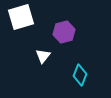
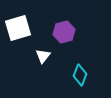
white square: moved 3 px left, 11 px down
